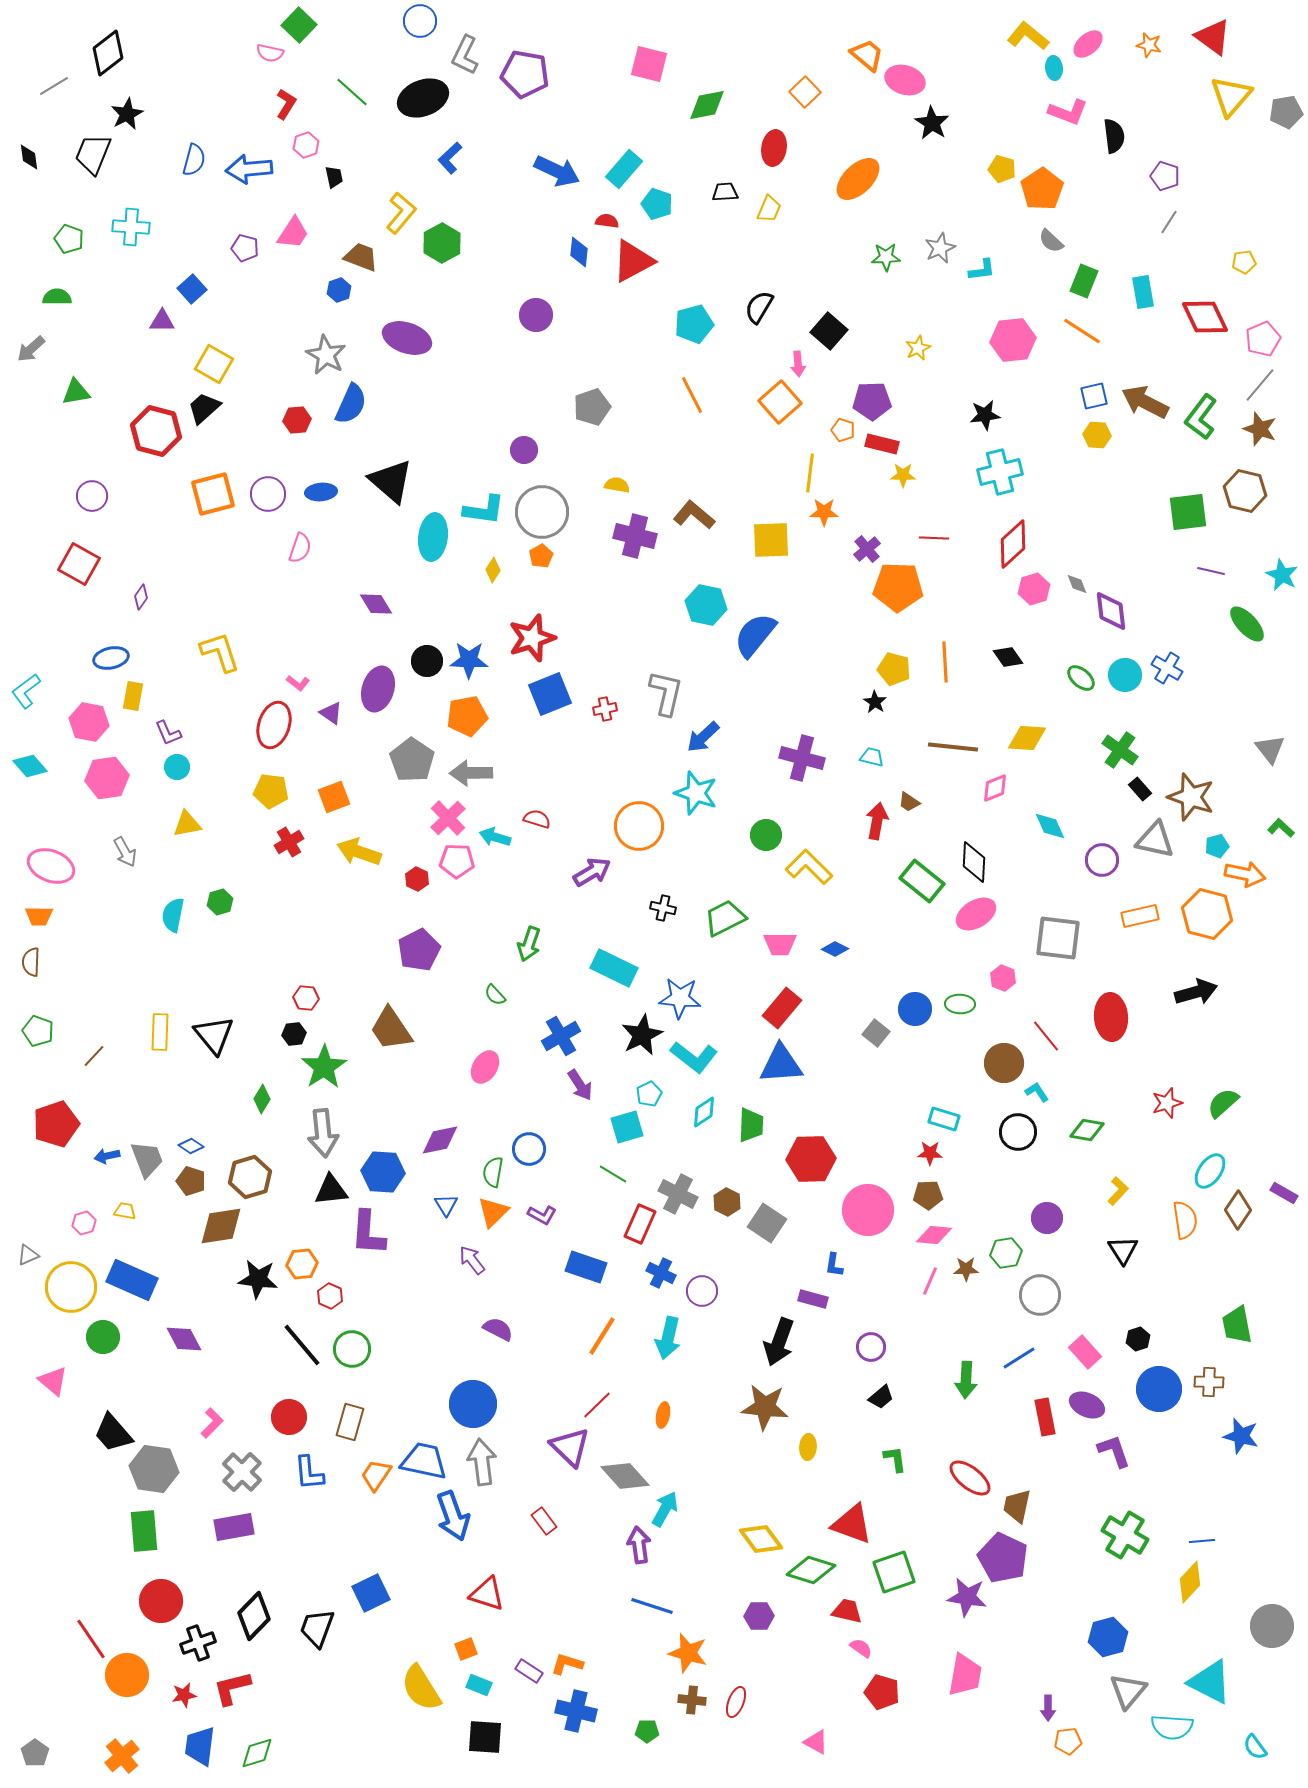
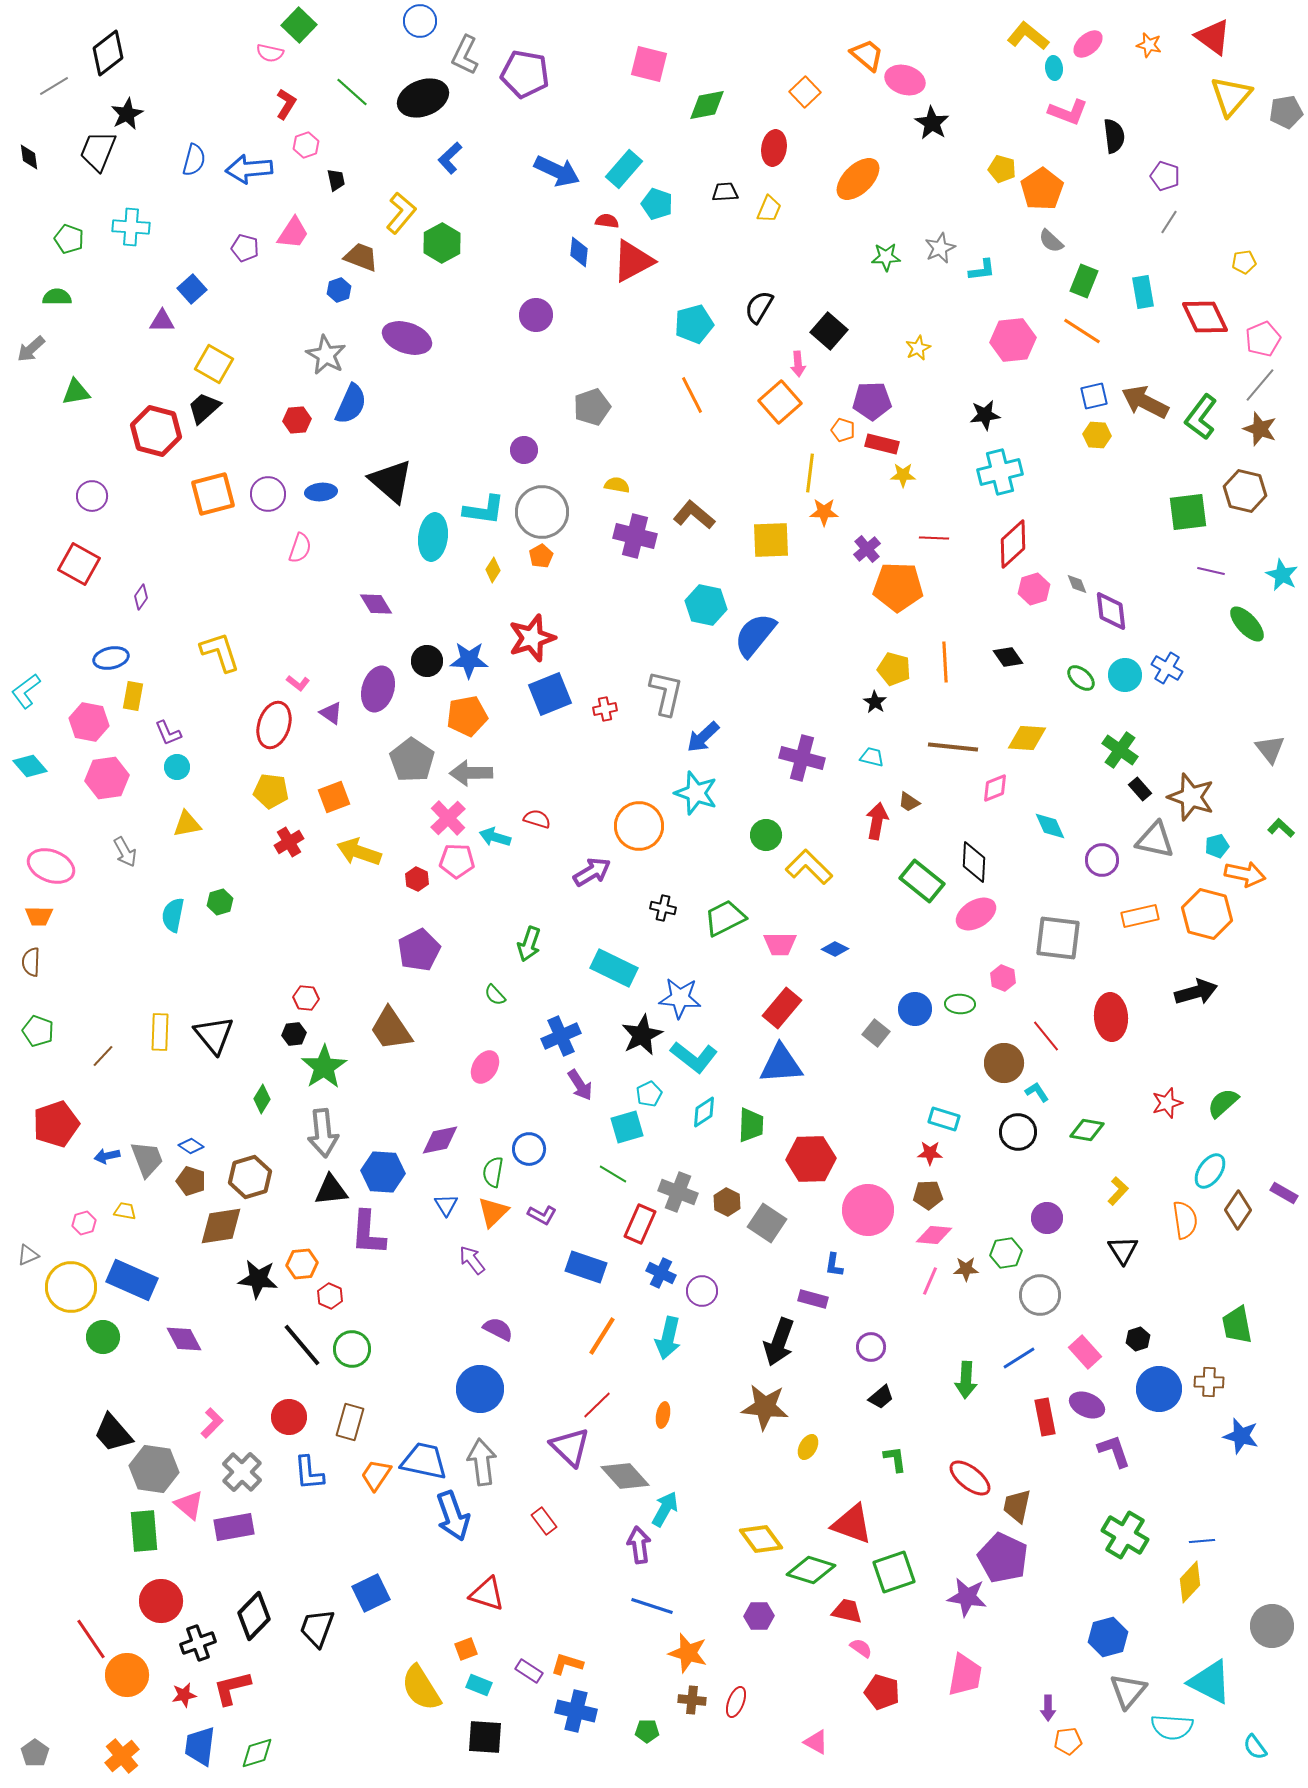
black trapezoid at (93, 154): moved 5 px right, 3 px up
black trapezoid at (334, 177): moved 2 px right, 3 px down
blue cross at (561, 1036): rotated 6 degrees clockwise
brown line at (94, 1056): moved 9 px right
gray cross at (678, 1194): moved 2 px up; rotated 6 degrees counterclockwise
pink triangle at (53, 1381): moved 136 px right, 124 px down
blue circle at (473, 1404): moved 7 px right, 15 px up
yellow ellipse at (808, 1447): rotated 25 degrees clockwise
